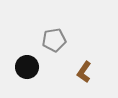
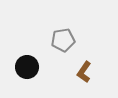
gray pentagon: moved 9 px right
